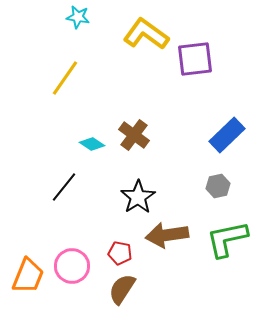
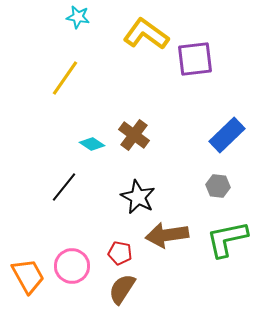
gray hexagon: rotated 20 degrees clockwise
black star: rotated 12 degrees counterclockwise
orange trapezoid: rotated 51 degrees counterclockwise
